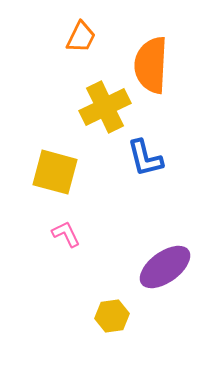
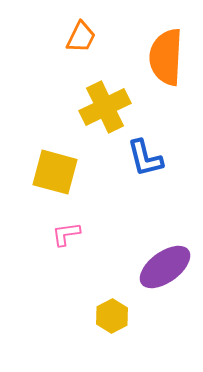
orange semicircle: moved 15 px right, 8 px up
pink L-shape: rotated 72 degrees counterclockwise
yellow hexagon: rotated 20 degrees counterclockwise
